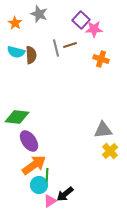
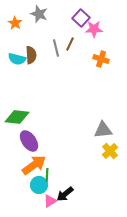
purple square: moved 2 px up
brown line: moved 1 px up; rotated 48 degrees counterclockwise
cyan semicircle: moved 1 px right, 7 px down
